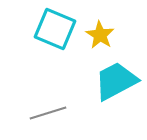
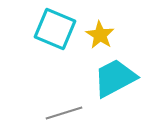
cyan trapezoid: moved 1 px left, 3 px up
gray line: moved 16 px right
